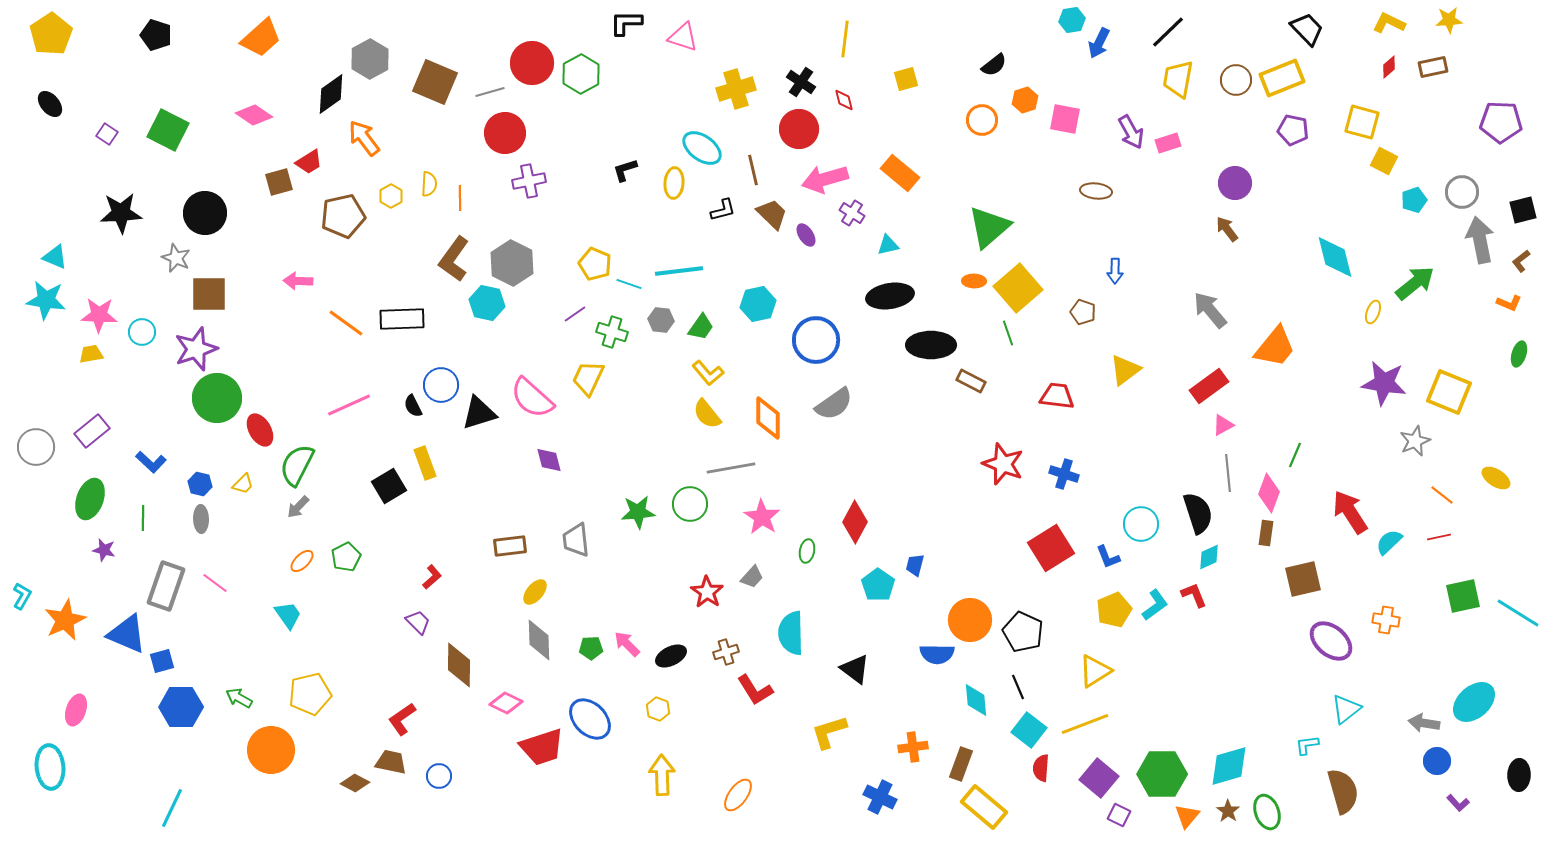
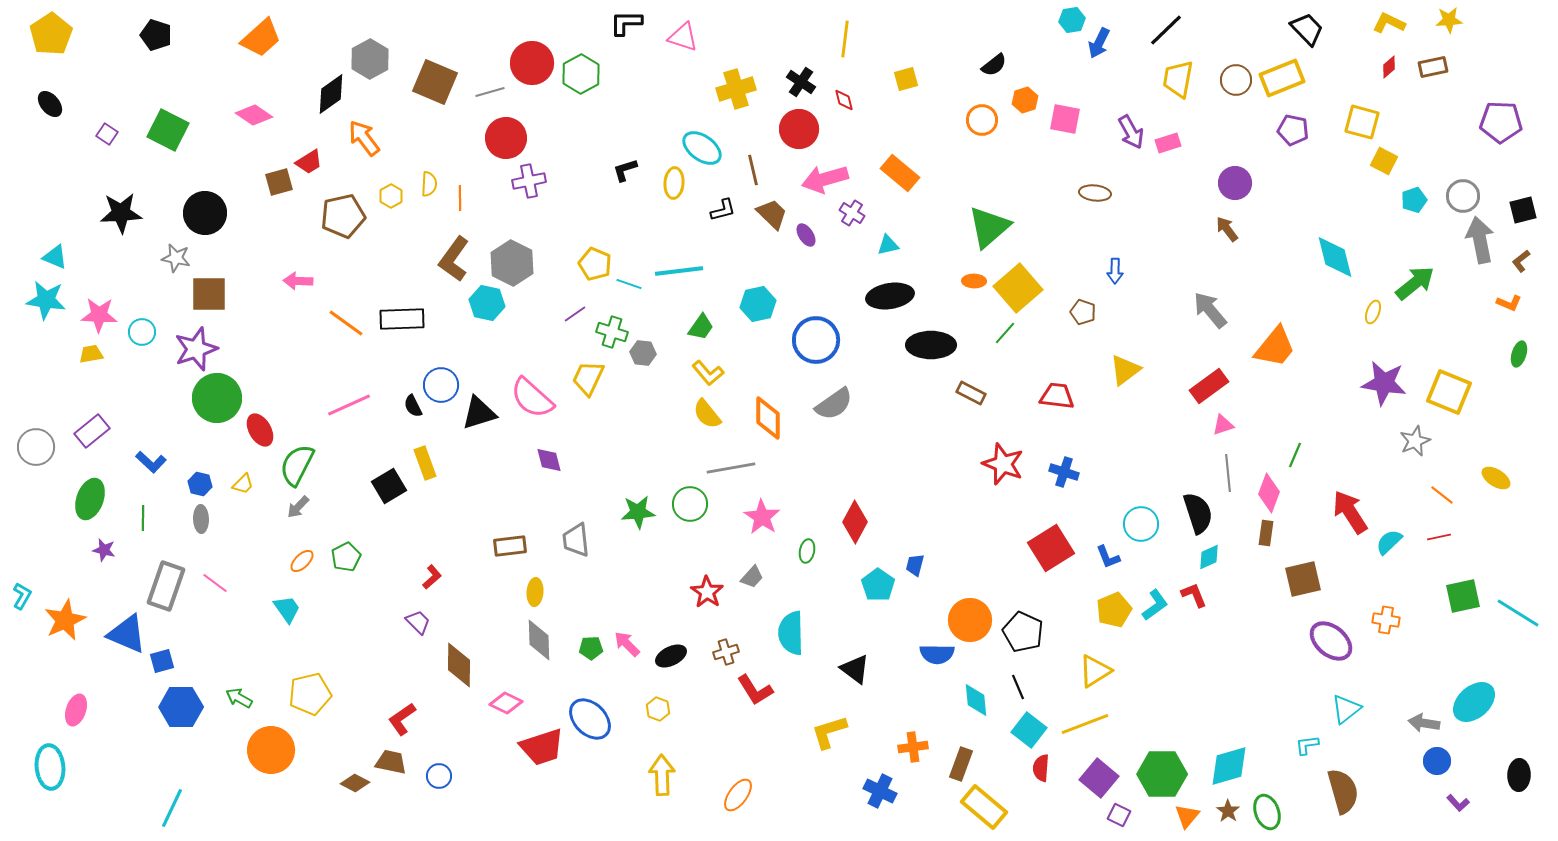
black line at (1168, 32): moved 2 px left, 2 px up
red circle at (505, 133): moved 1 px right, 5 px down
brown ellipse at (1096, 191): moved 1 px left, 2 px down
gray circle at (1462, 192): moved 1 px right, 4 px down
gray star at (176, 258): rotated 12 degrees counterclockwise
gray hexagon at (661, 320): moved 18 px left, 33 px down
green line at (1008, 333): moved 3 px left; rotated 60 degrees clockwise
brown rectangle at (971, 381): moved 12 px down
pink triangle at (1223, 425): rotated 10 degrees clockwise
blue cross at (1064, 474): moved 2 px up
yellow ellipse at (535, 592): rotated 36 degrees counterclockwise
cyan trapezoid at (288, 615): moved 1 px left, 6 px up
blue cross at (880, 797): moved 6 px up
